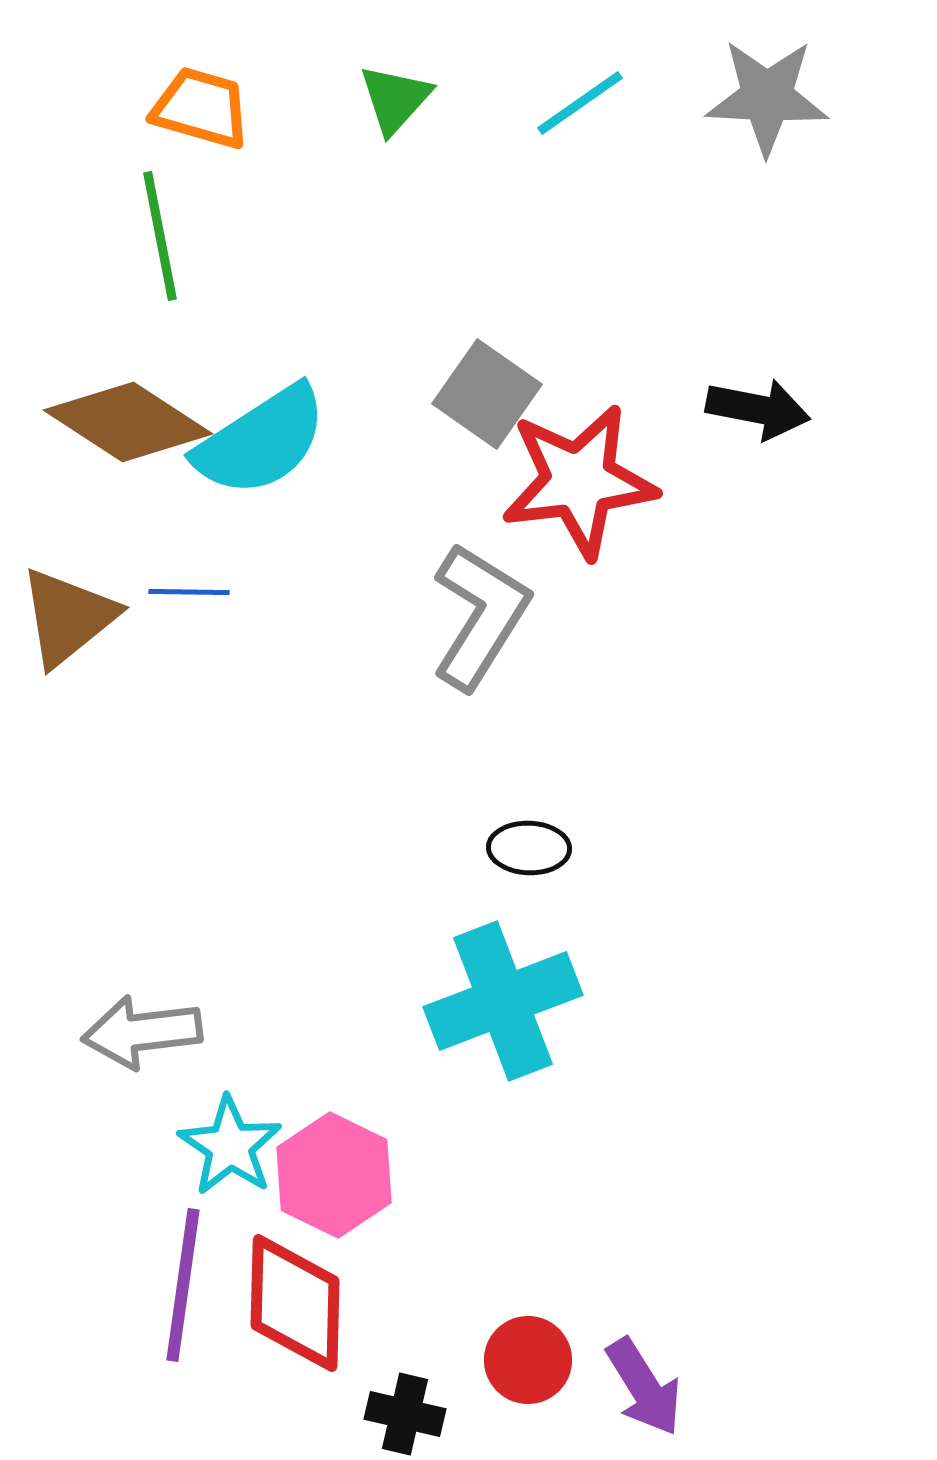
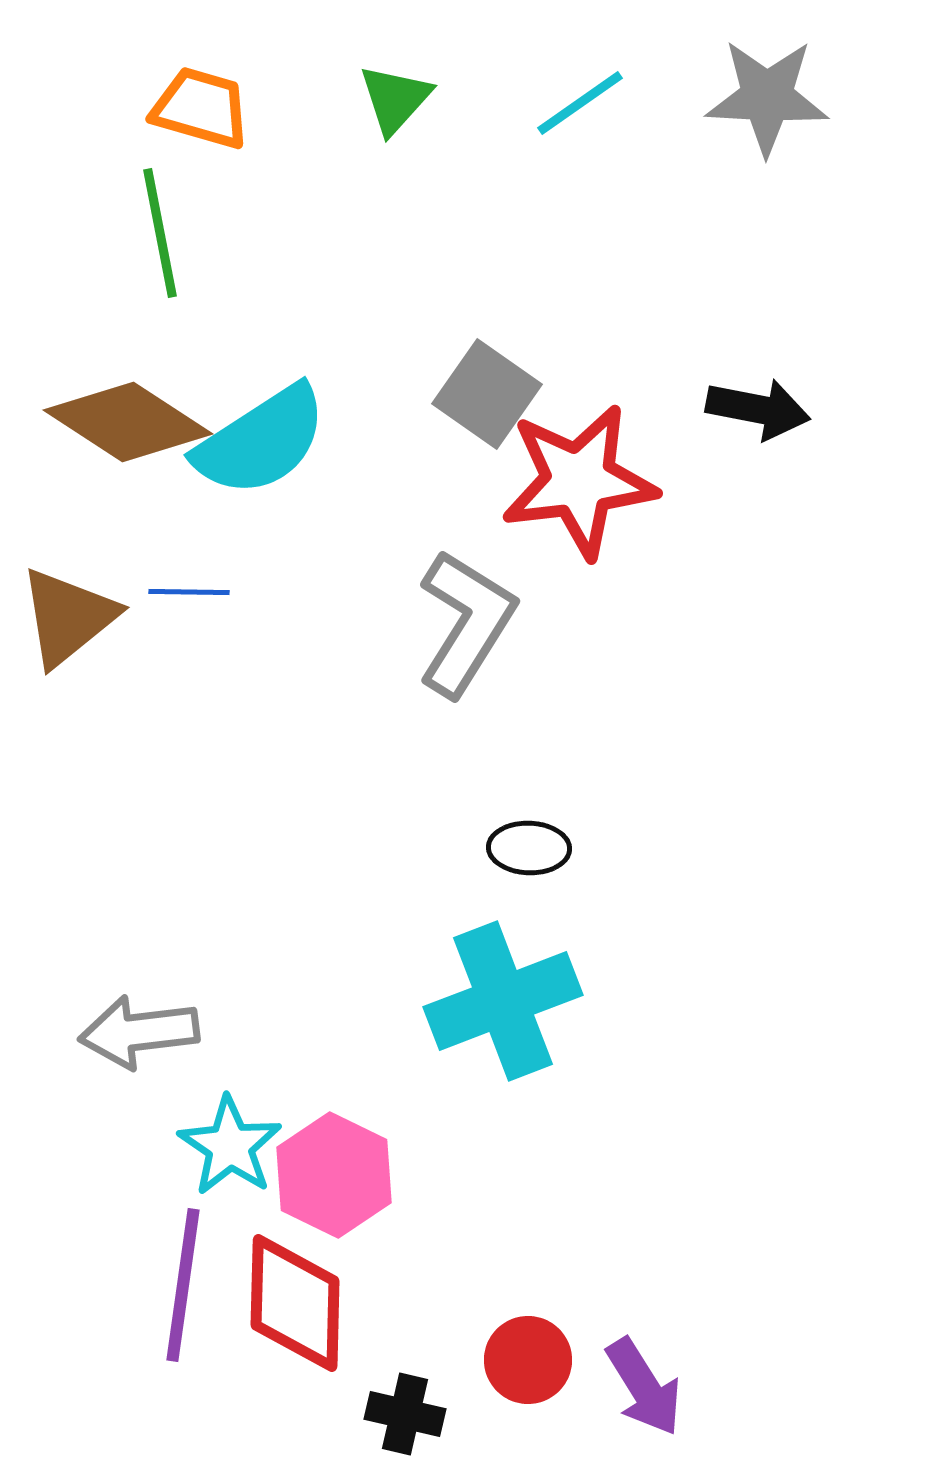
green line: moved 3 px up
gray L-shape: moved 14 px left, 7 px down
gray arrow: moved 3 px left
